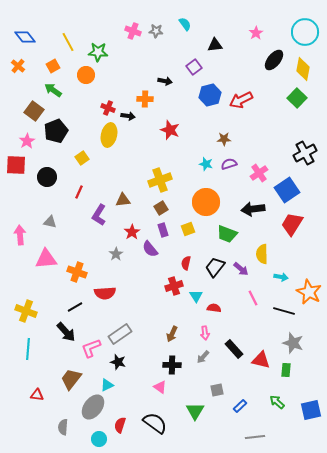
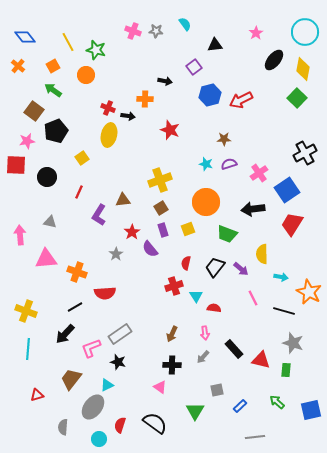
green star at (98, 52): moved 2 px left, 2 px up; rotated 12 degrees clockwise
pink star at (27, 141): rotated 21 degrees clockwise
black arrow at (66, 332): moved 1 px left, 2 px down; rotated 85 degrees clockwise
red triangle at (37, 395): rotated 24 degrees counterclockwise
